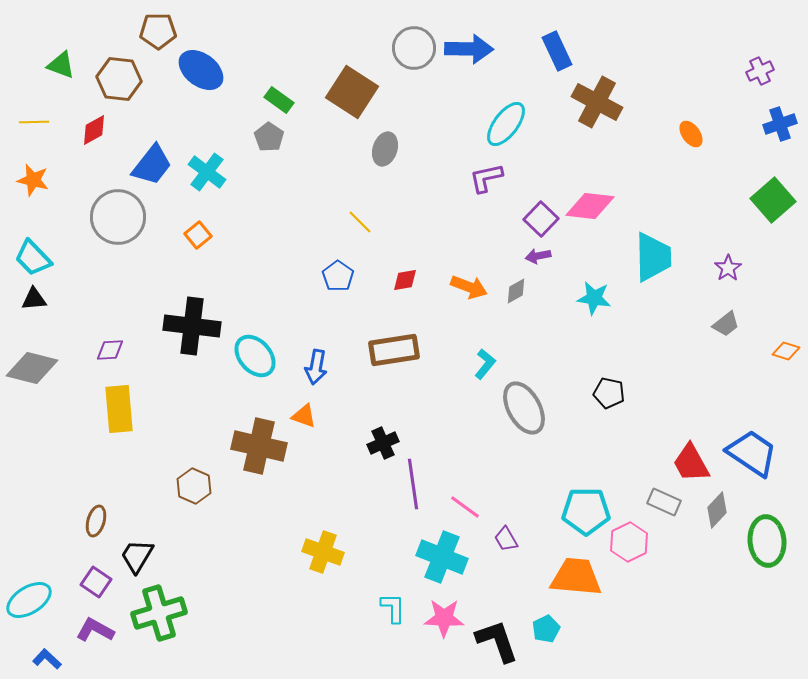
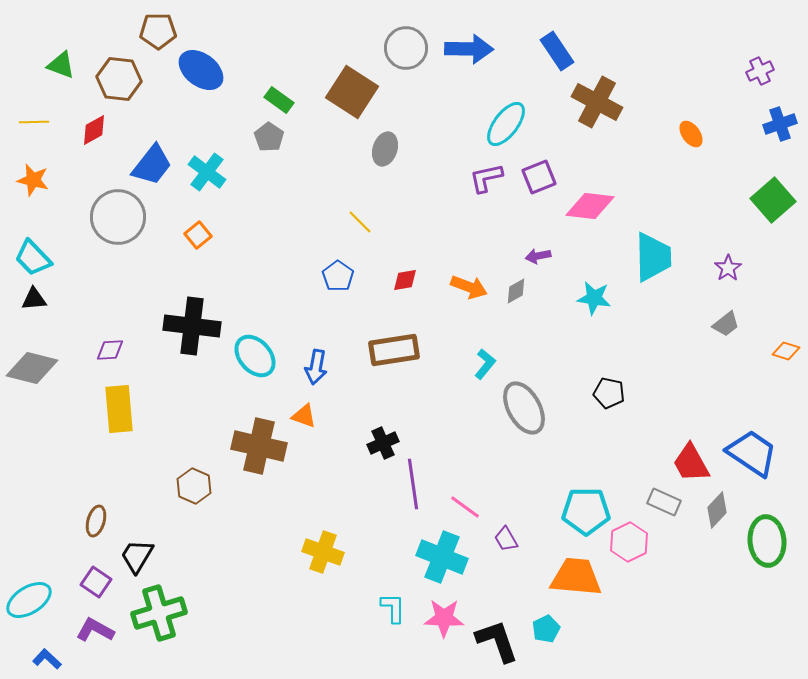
gray circle at (414, 48): moved 8 px left
blue rectangle at (557, 51): rotated 9 degrees counterclockwise
purple square at (541, 219): moved 2 px left, 42 px up; rotated 24 degrees clockwise
